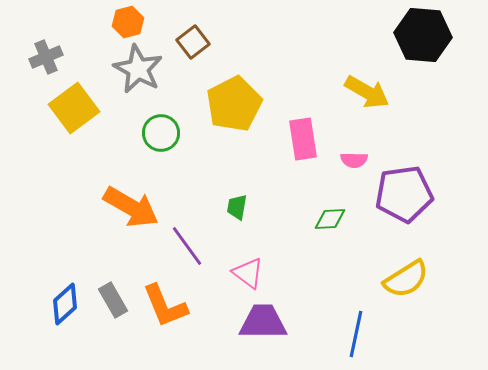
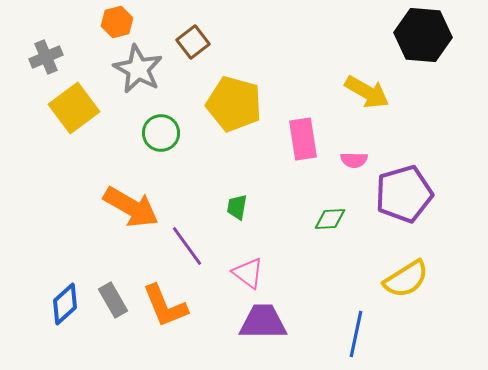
orange hexagon: moved 11 px left
yellow pentagon: rotated 30 degrees counterclockwise
purple pentagon: rotated 8 degrees counterclockwise
